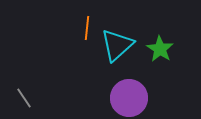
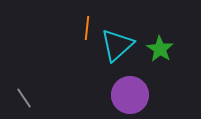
purple circle: moved 1 px right, 3 px up
